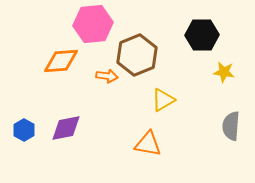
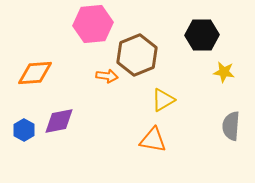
orange diamond: moved 26 px left, 12 px down
purple diamond: moved 7 px left, 7 px up
orange triangle: moved 5 px right, 4 px up
